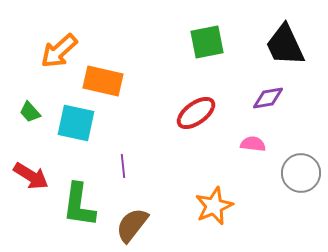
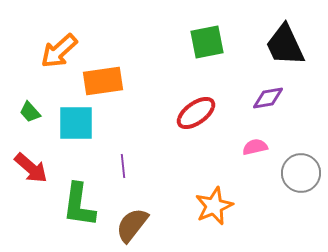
orange rectangle: rotated 21 degrees counterclockwise
cyan square: rotated 12 degrees counterclockwise
pink semicircle: moved 2 px right, 3 px down; rotated 20 degrees counterclockwise
red arrow: moved 8 px up; rotated 9 degrees clockwise
